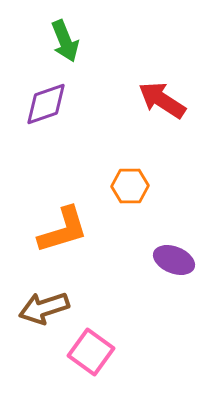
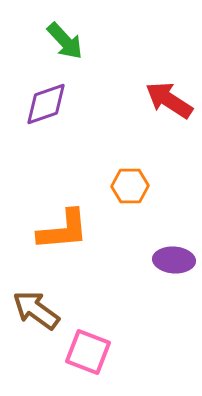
green arrow: rotated 21 degrees counterclockwise
red arrow: moved 7 px right
orange L-shape: rotated 12 degrees clockwise
purple ellipse: rotated 18 degrees counterclockwise
brown arrow: moved 8 px left, 2 px down; rotated 54 degrees clockwise
pink square: moved 3 px left; rotated 15 degrees counterclockwise
